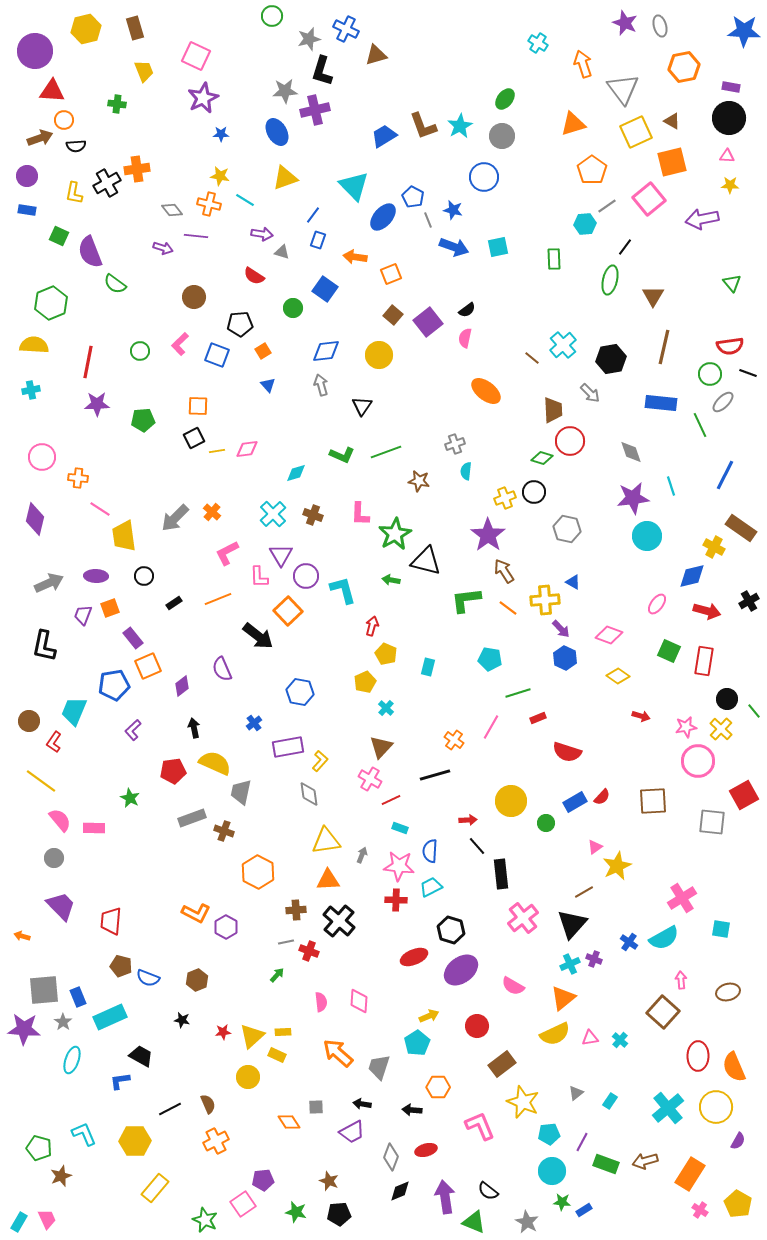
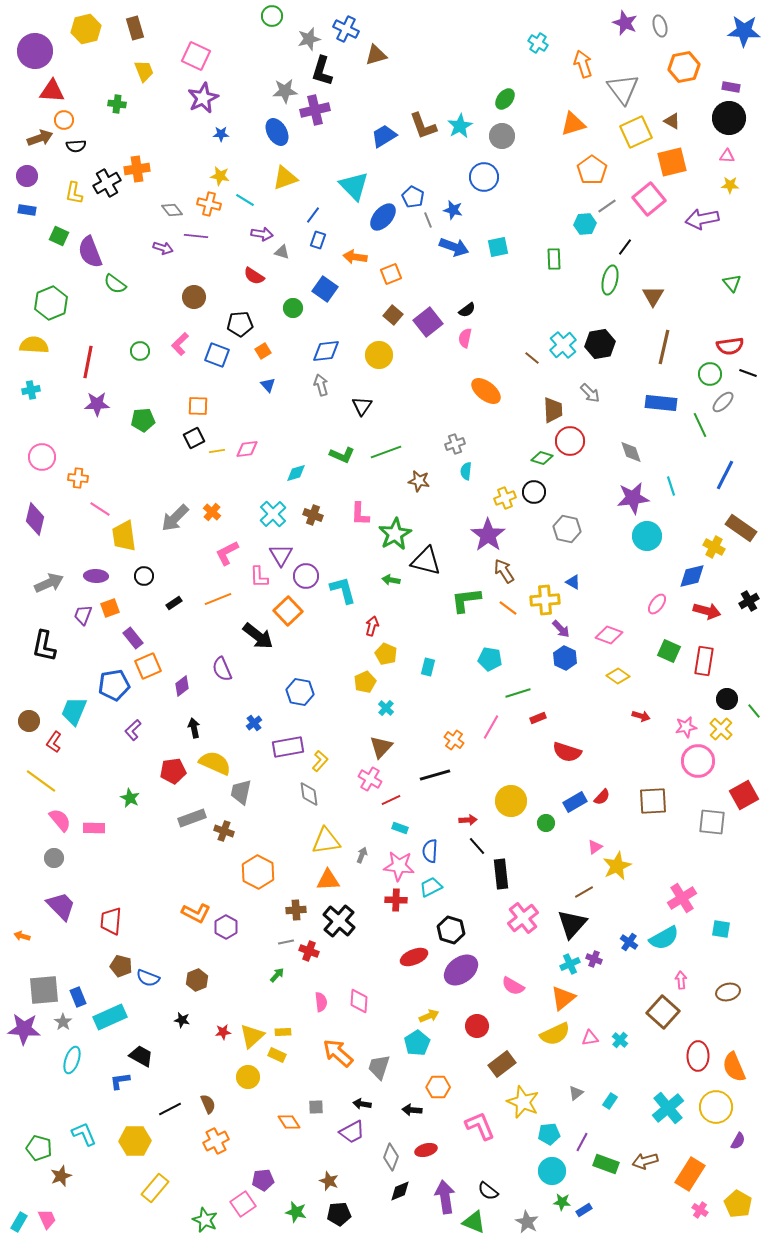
black hexagon at (611, 359): moved 11 px left, 15 px up
